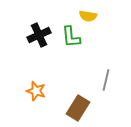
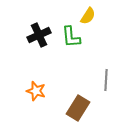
yellow semicircle: rotated 66 degrees counterclockwise
gray line: rotated 10 degrees counterclockwise
